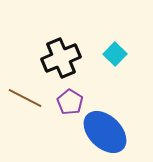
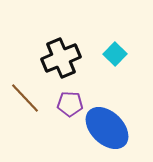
brown line: rotated 20 degrees clockwise
purple pentagon: moved 2 px down; rotated 30 degrees counterclockwise
blue ellipse: moved 2 px right, 4 px up
